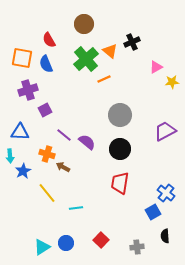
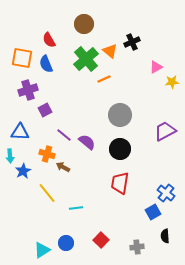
cyan triangle: moved 3 px down
